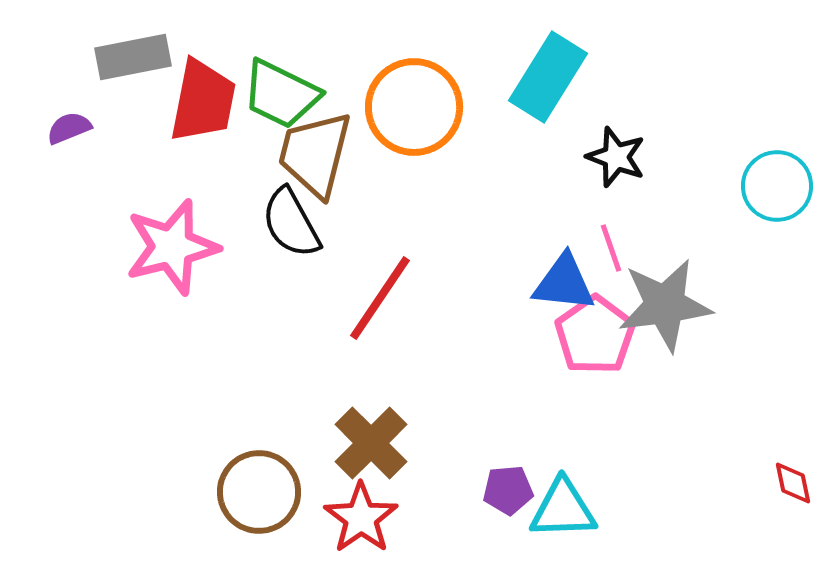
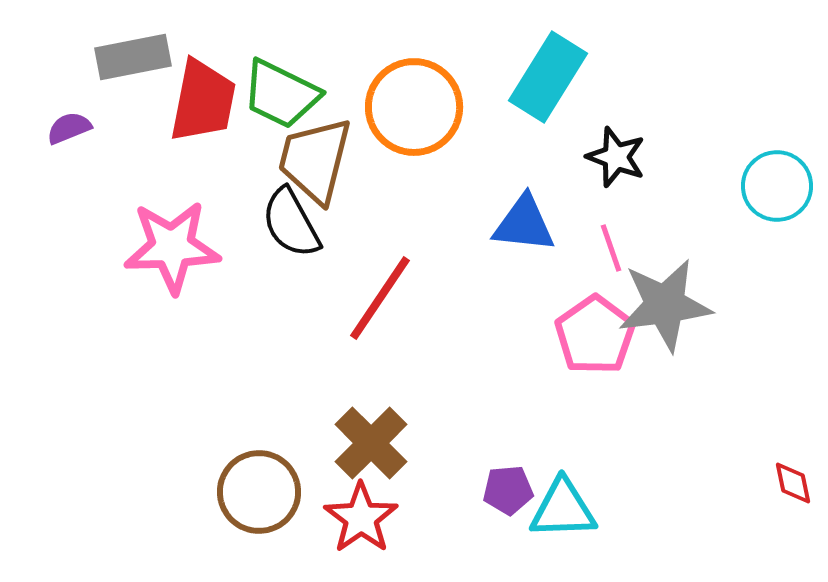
brown trapezoid: moved 6 px down
pink star: rotated 12 degrees clockwise
blue triangle: moved 40 px left, 59 px up
